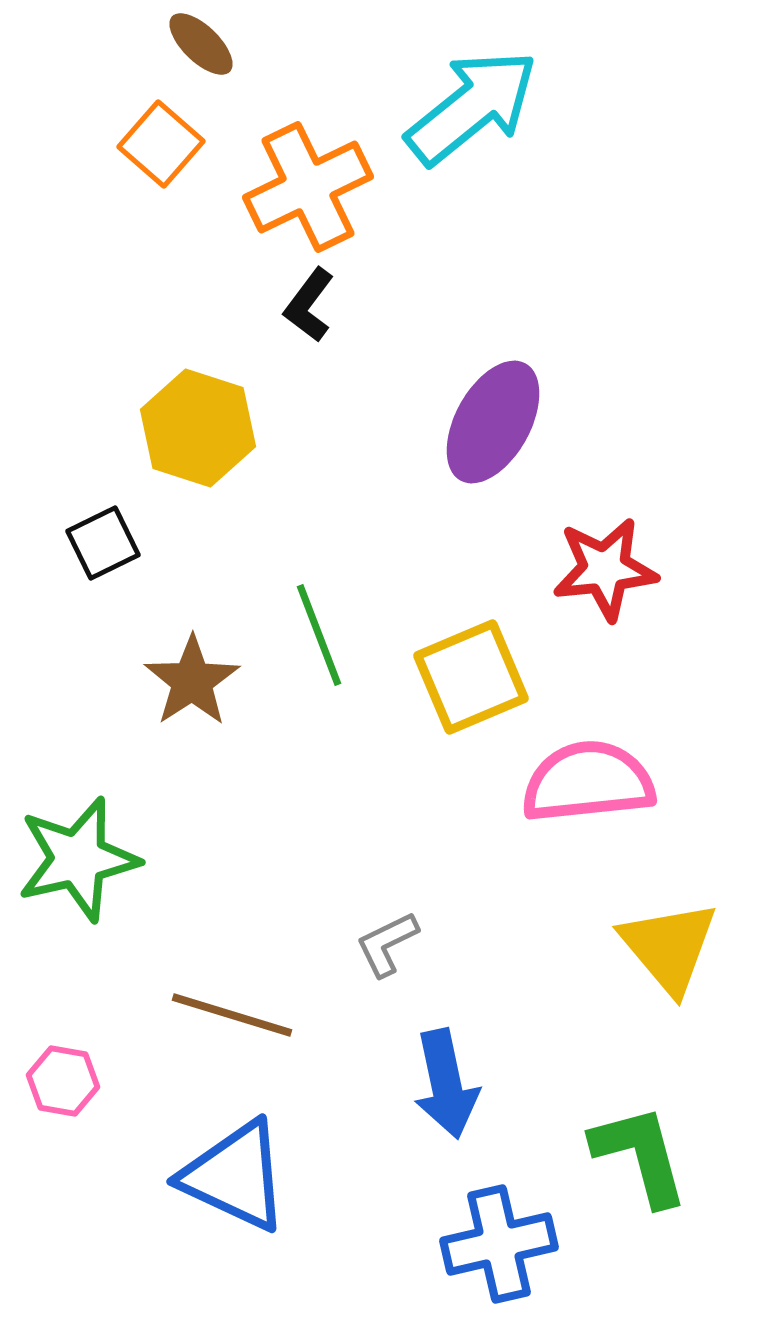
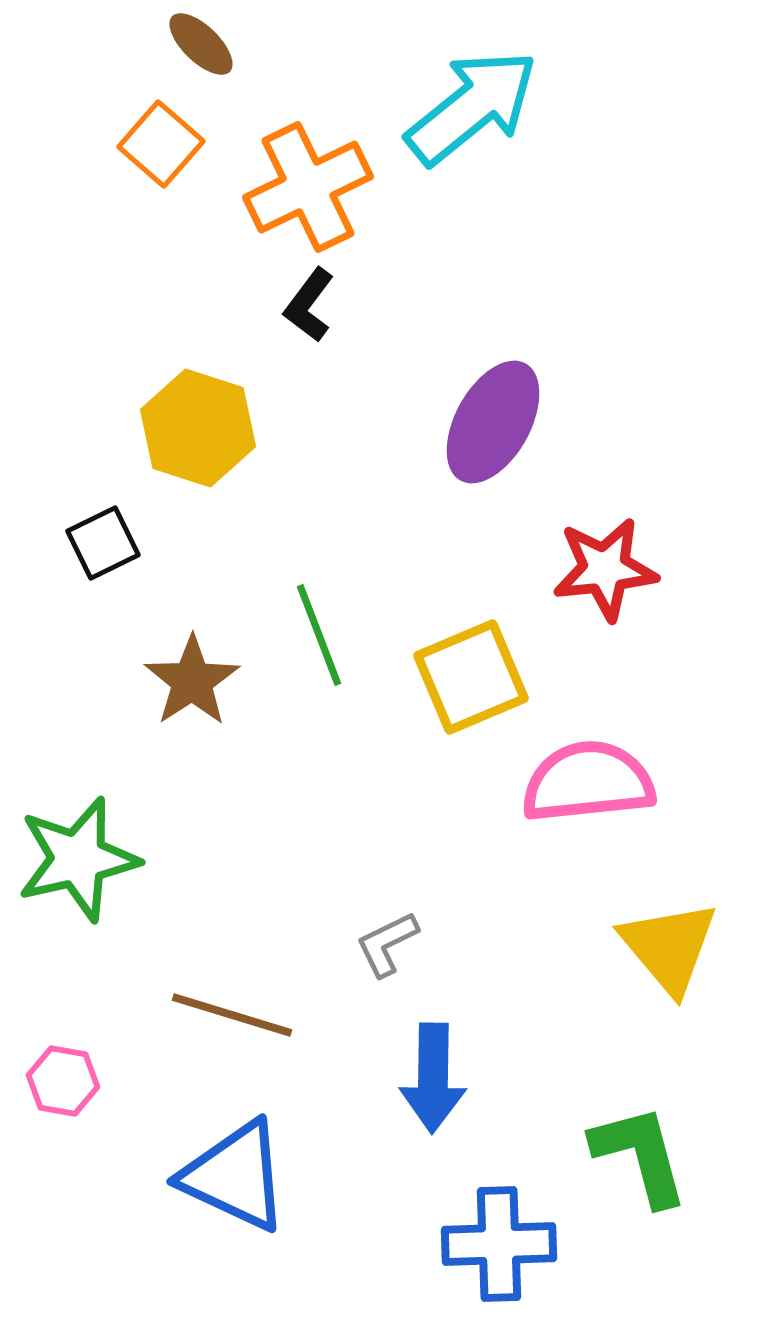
blue arrow: moved 13 px left, 6 px up; rotated 13 degrees clockwise
blue cross: rotated 11 degrees clockwise
